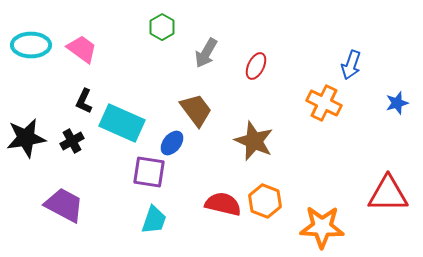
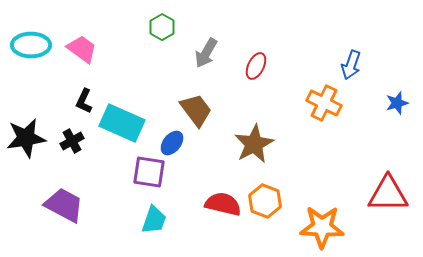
brown star: moved 3 px down; rotated 21 degrees clockwise
